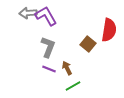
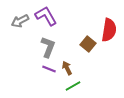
gray arrow: moved 8 px left, 8 px down; rotated 24 degrees counterclockwise
